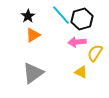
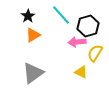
black hexagon: moved 6 px right, 7 px down
